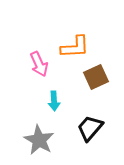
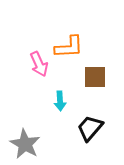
orange L-shape: moved 6 px left
brown square: moved 1 px left; rotated 25 degrees clockwise
cyan arrow: moved 6 px right
gray star: moved 14 px left, 4 px down
